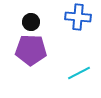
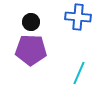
cyan line: rotated 40 degrees counterclockwise
